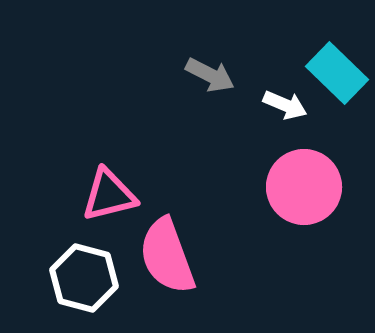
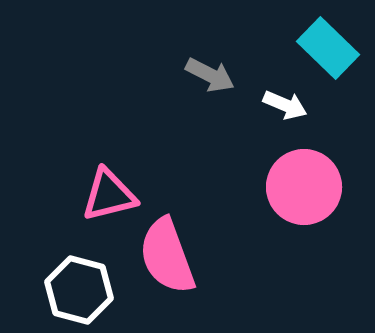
cyan rectangle: moved 9 px left, 25 px up
white hexagon: moved 5 px left, 12 px down
